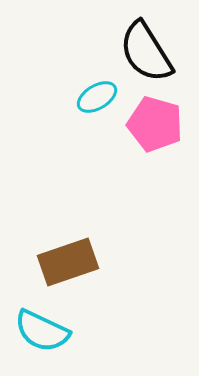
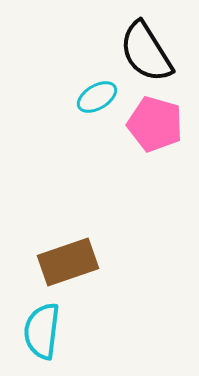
cyan semicircle: rotated 72 degrees clockwise
